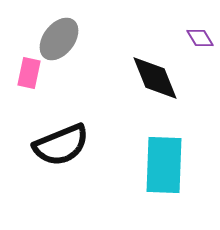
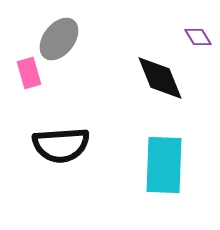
purple diamond: moved 2 px left, 1 px up
pink rectangle: rotated 28 degrees counterclockwise
black diamond: moved 5 px right
black semicircle: rotated 18 degrees clockwise
